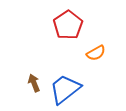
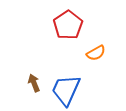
blue trapezoid: moved 1 px right, 1 px down; rotated 28 degrees counterclockwise
